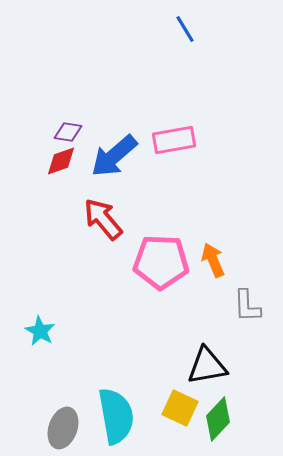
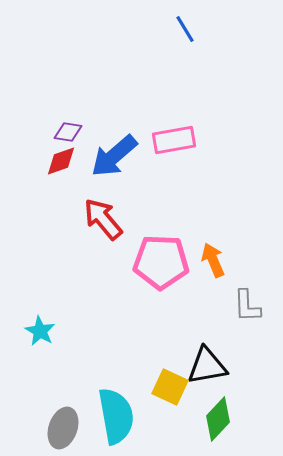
yellow square: moved 10 px left, 21 px up
